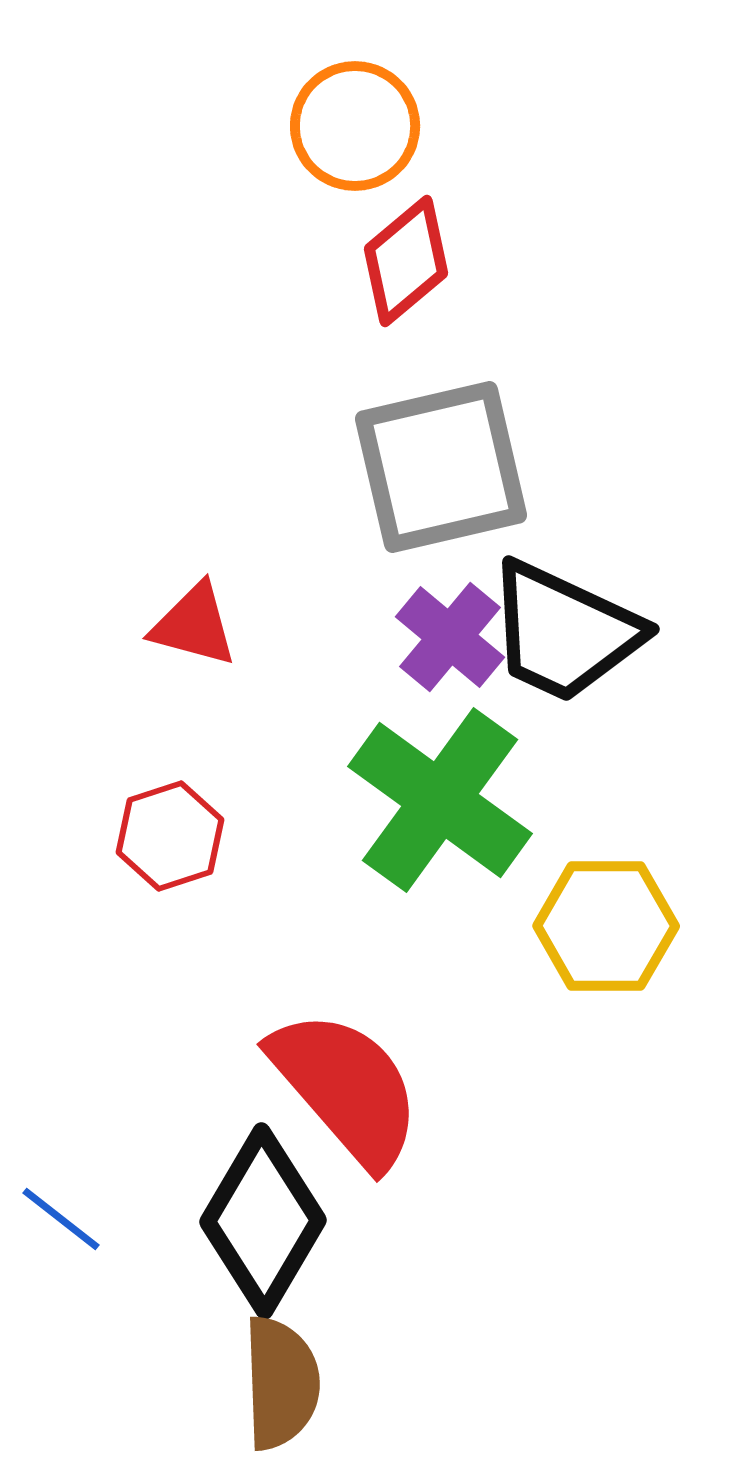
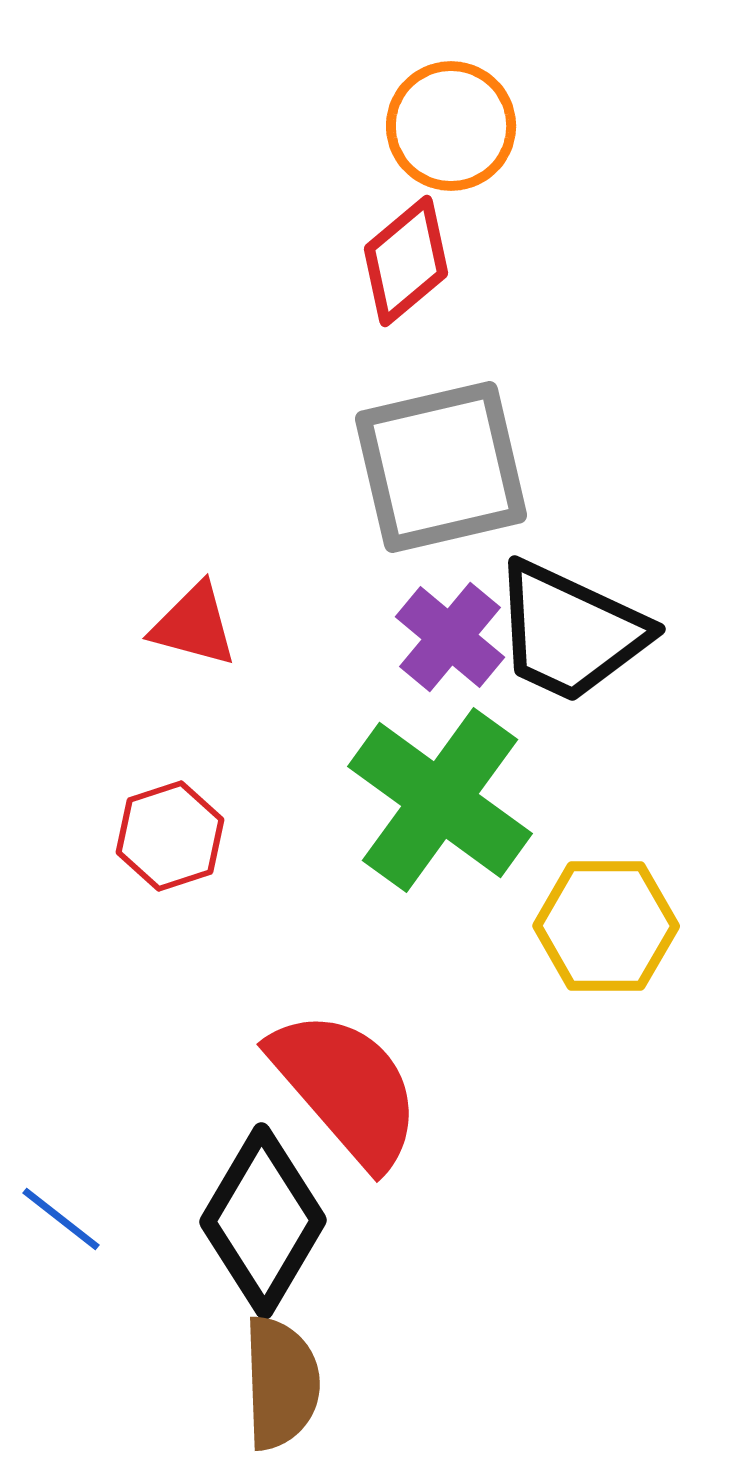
orange circle: moved 96 px right
black trapezoid: moved 6 px right
